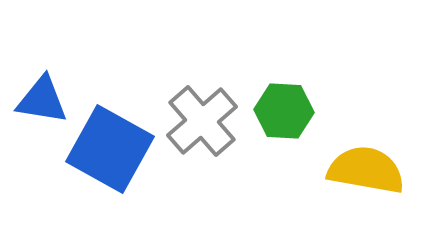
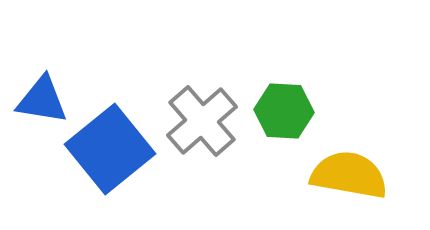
blue square: rotated 22 degrees clockwise
yellow semicircle: moved 17 px left, 5 px down
